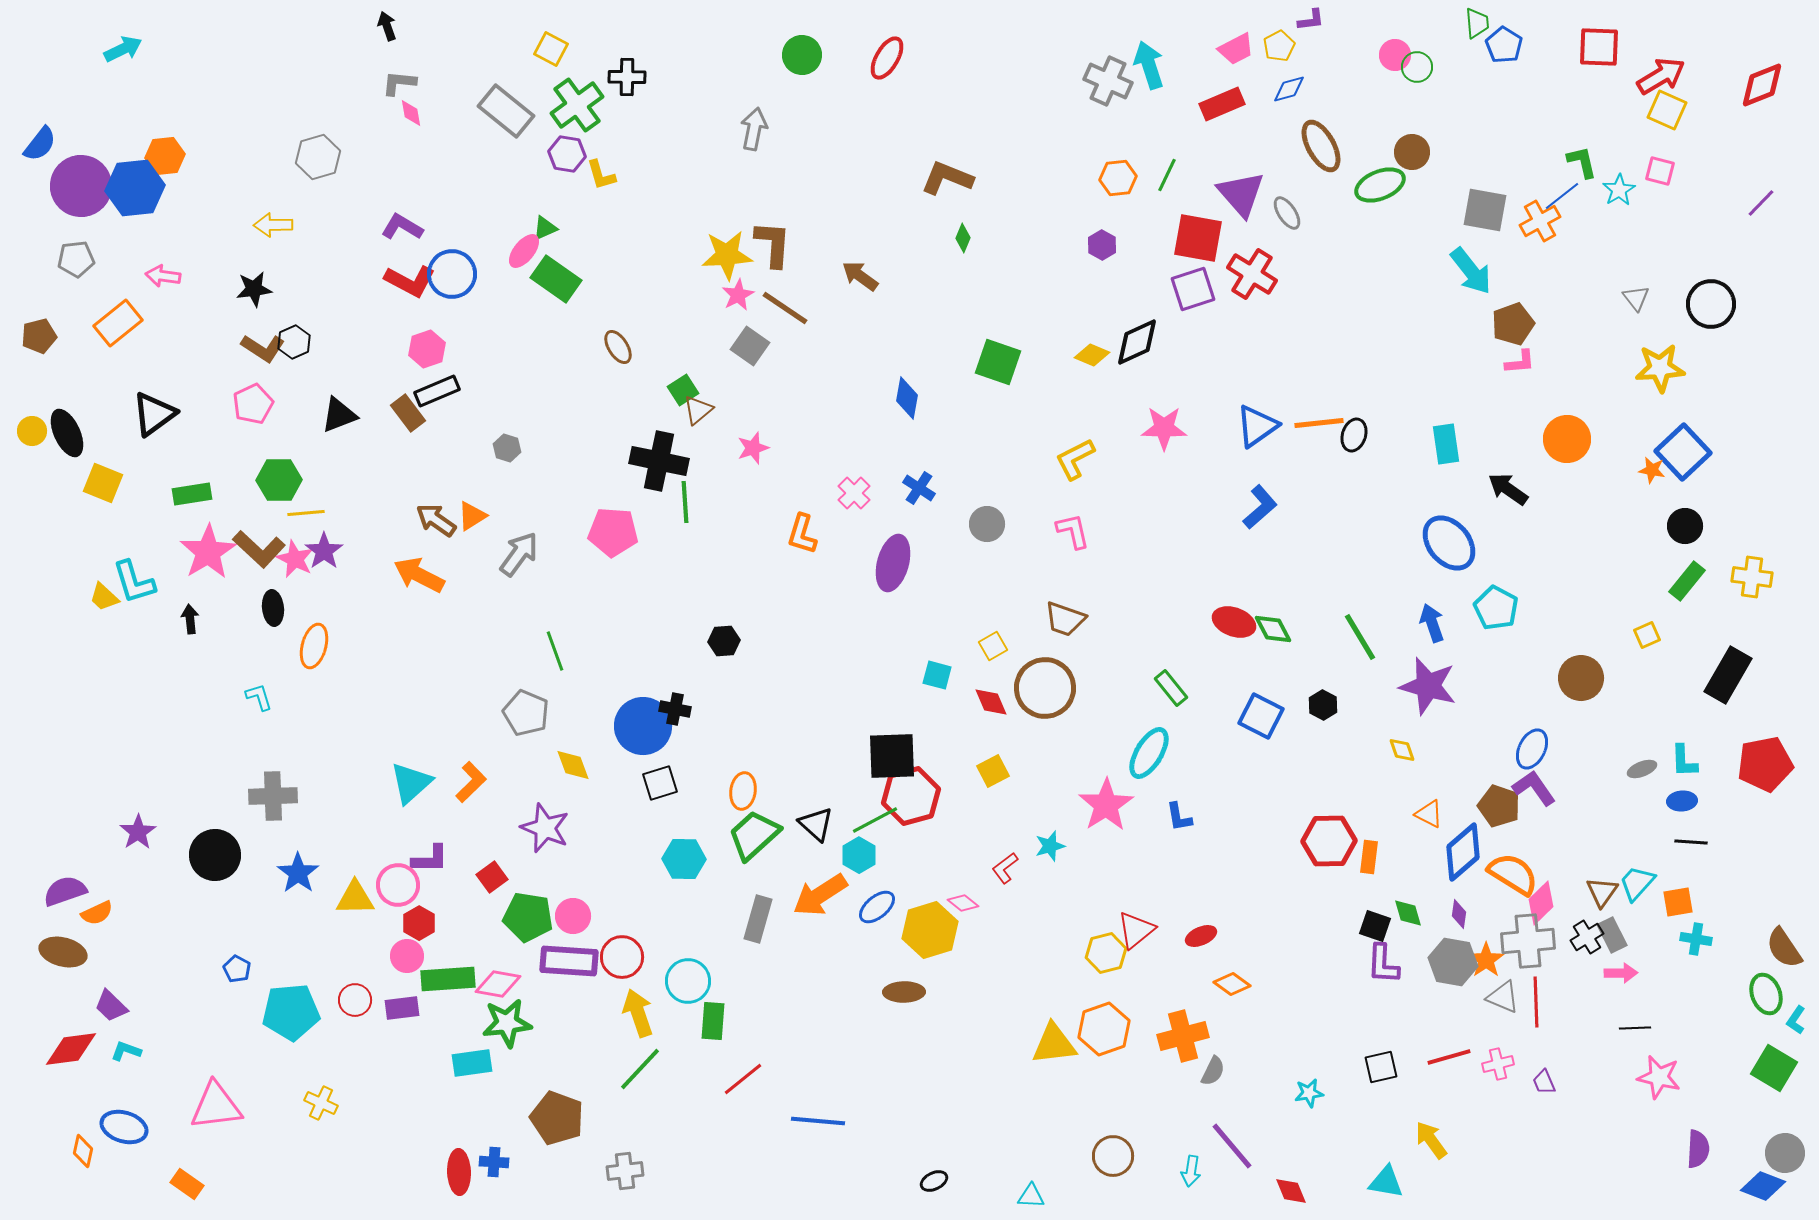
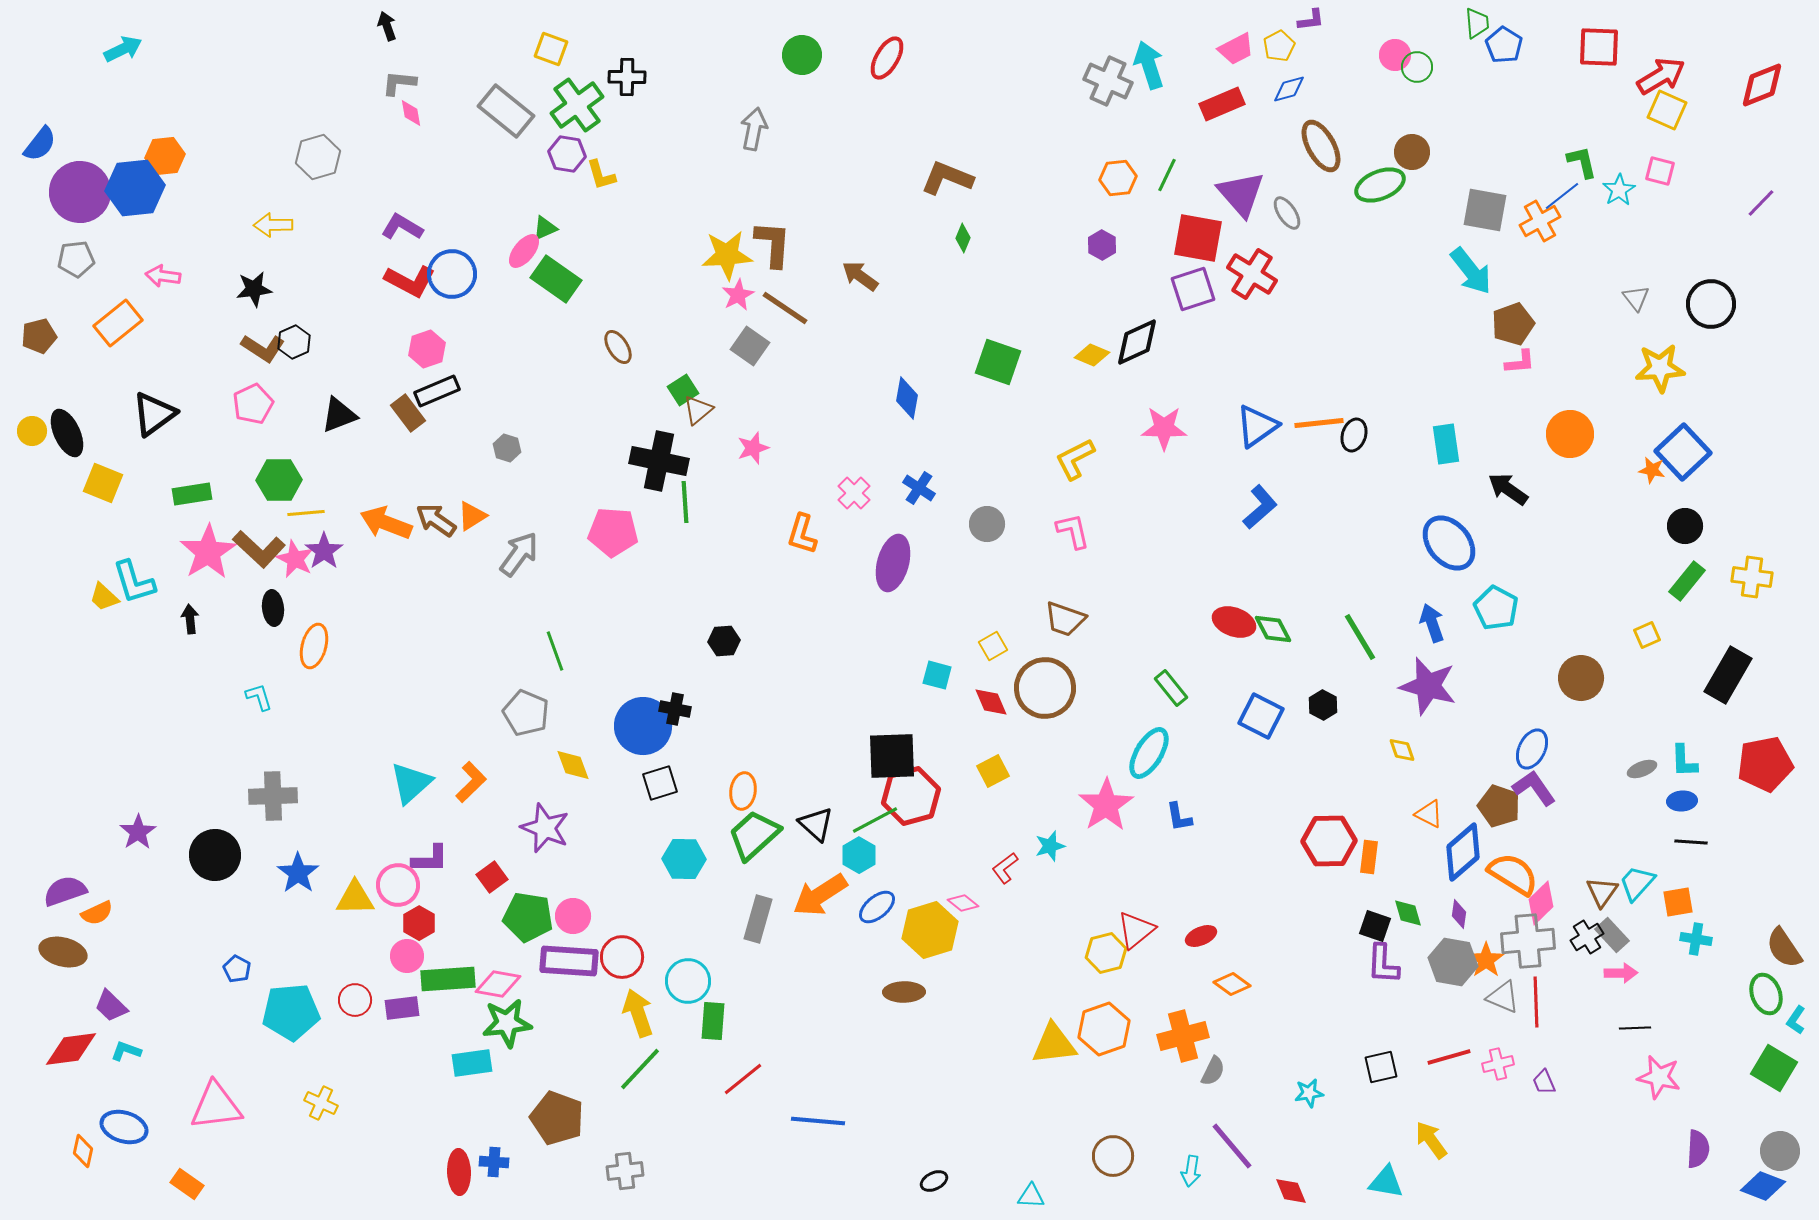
yellow square at (551, 49): rotated 8 degrees counterclockwise
purple circle at (81, 186): moved 1 px left, 6 px down
orange circle at (1567, 439): moved 3 px right, 5 px up
orange arrow at (419, 575): moved 33 px left, 52 px up; rotated 6 degrees counterclockwise
gray rectangle at (1612, 935): rotated 16 degrees counterclockwise
gray circle at (1785, 1153): moved 5 px left, 2 px up
